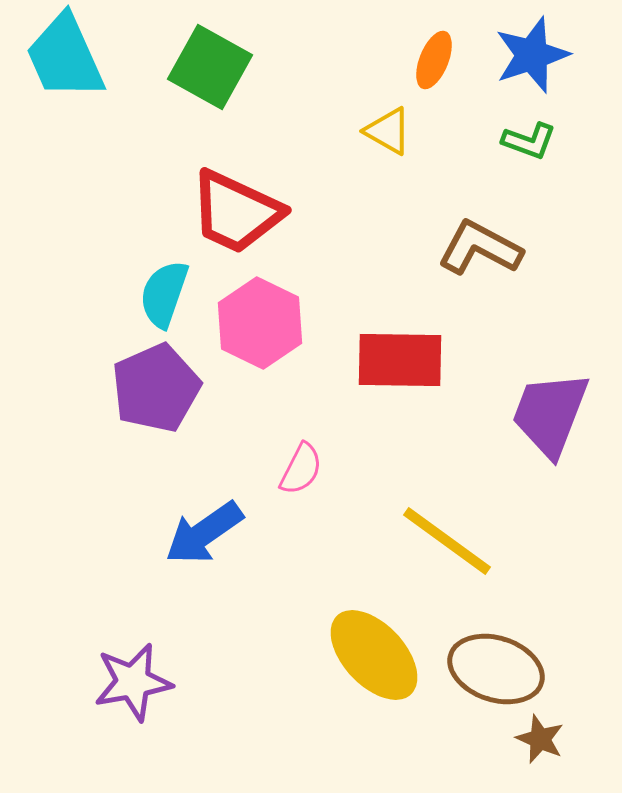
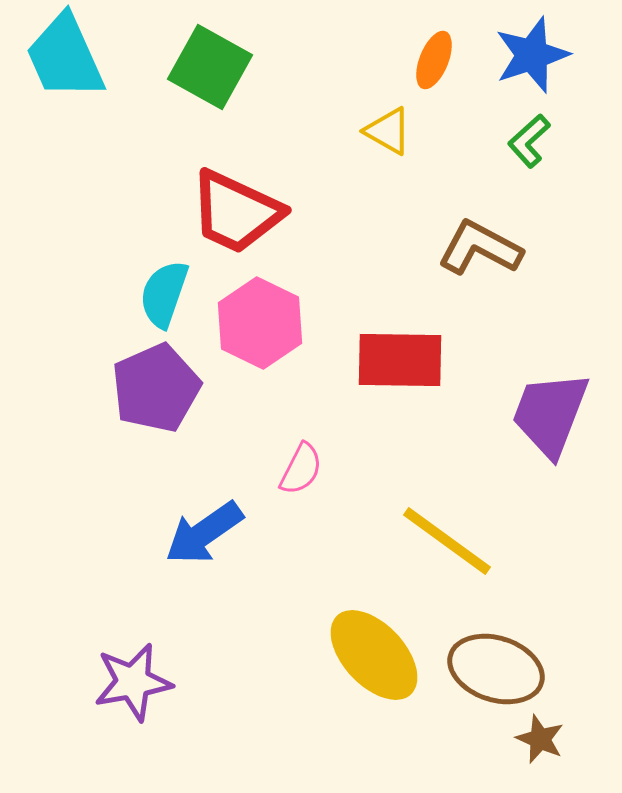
green L-shape: rotated 118 degrees clockwise
